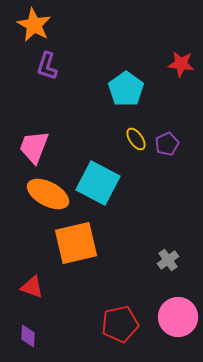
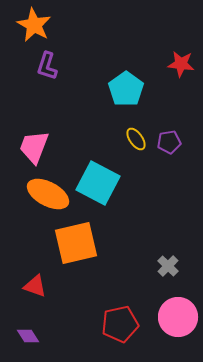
purple pentagon: moved 2 px right, 2 px up; rotated 15 degrees clockwise
gray cross: moved 6 px down; rotated 10 degrees counterclockwise
red triangle: moved 3 px right, 1 px up
purple diamond: rotated 35 degrees counterclockwise
